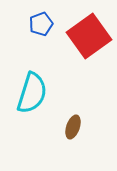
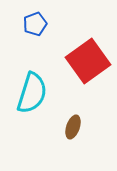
blue pentagon: moved 6 px left
red square: moved 1 px left, 25 px down
